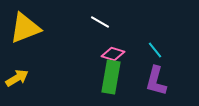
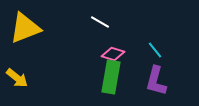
yellow arrow: rotated 70 degrees clockwise
